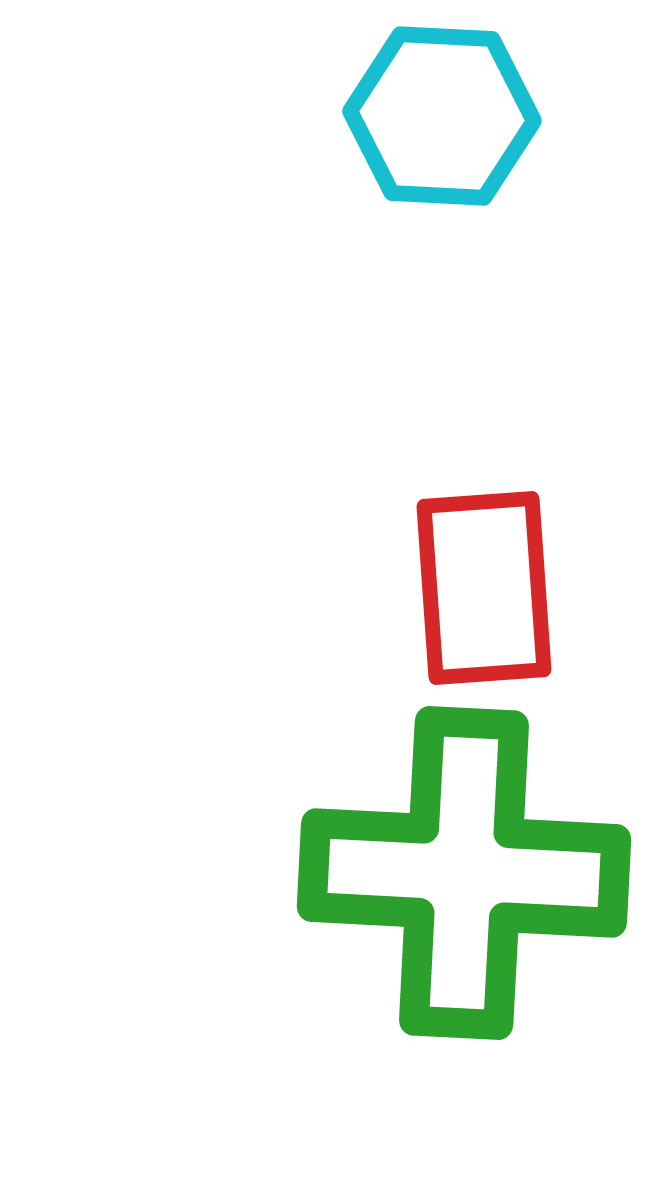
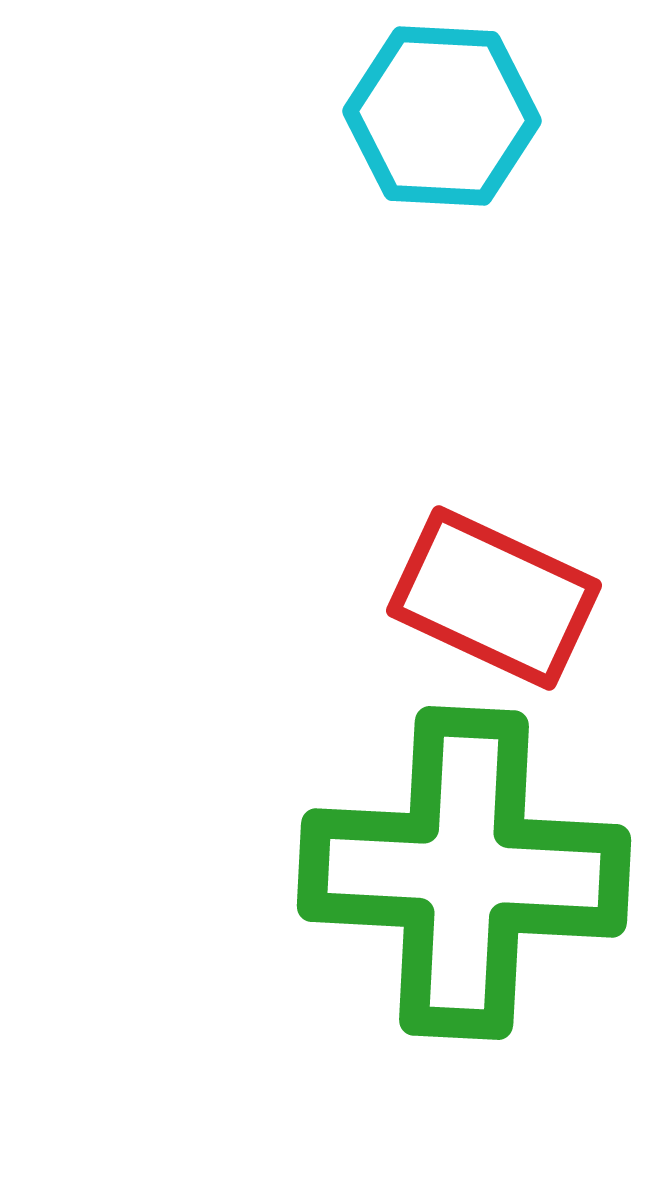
red rectangle: moved 10 px right, 10 px down; rotated 61 degrees counterclockwise
